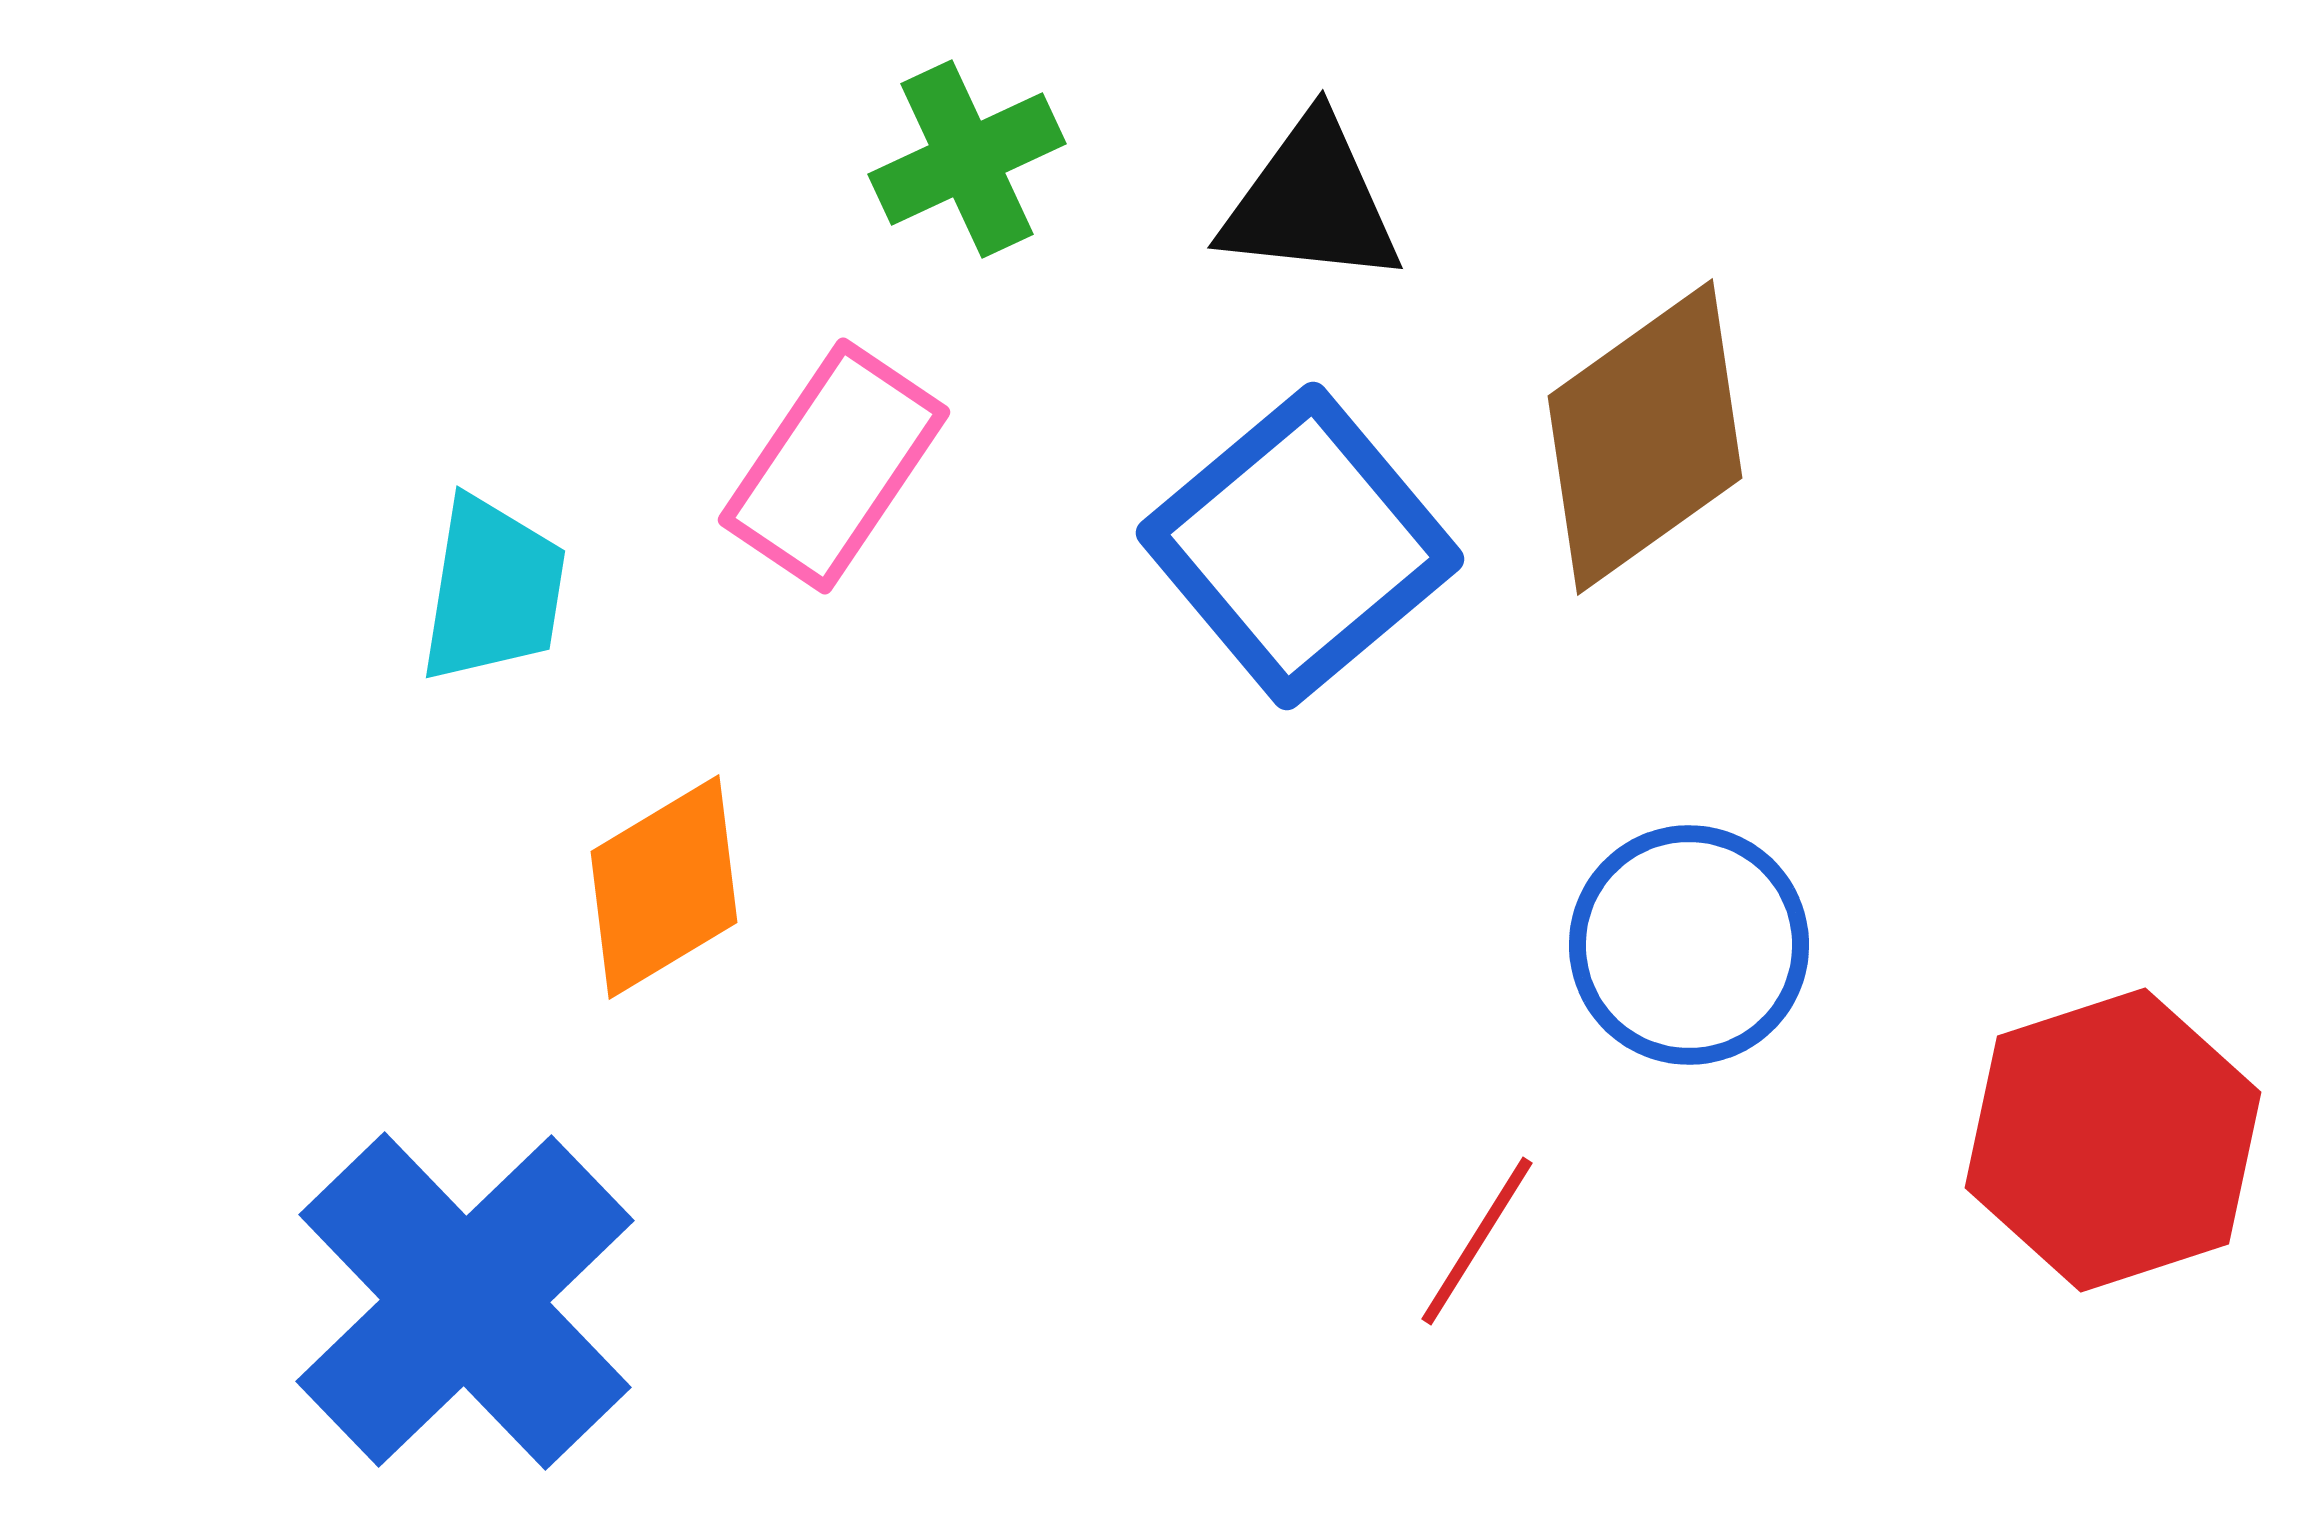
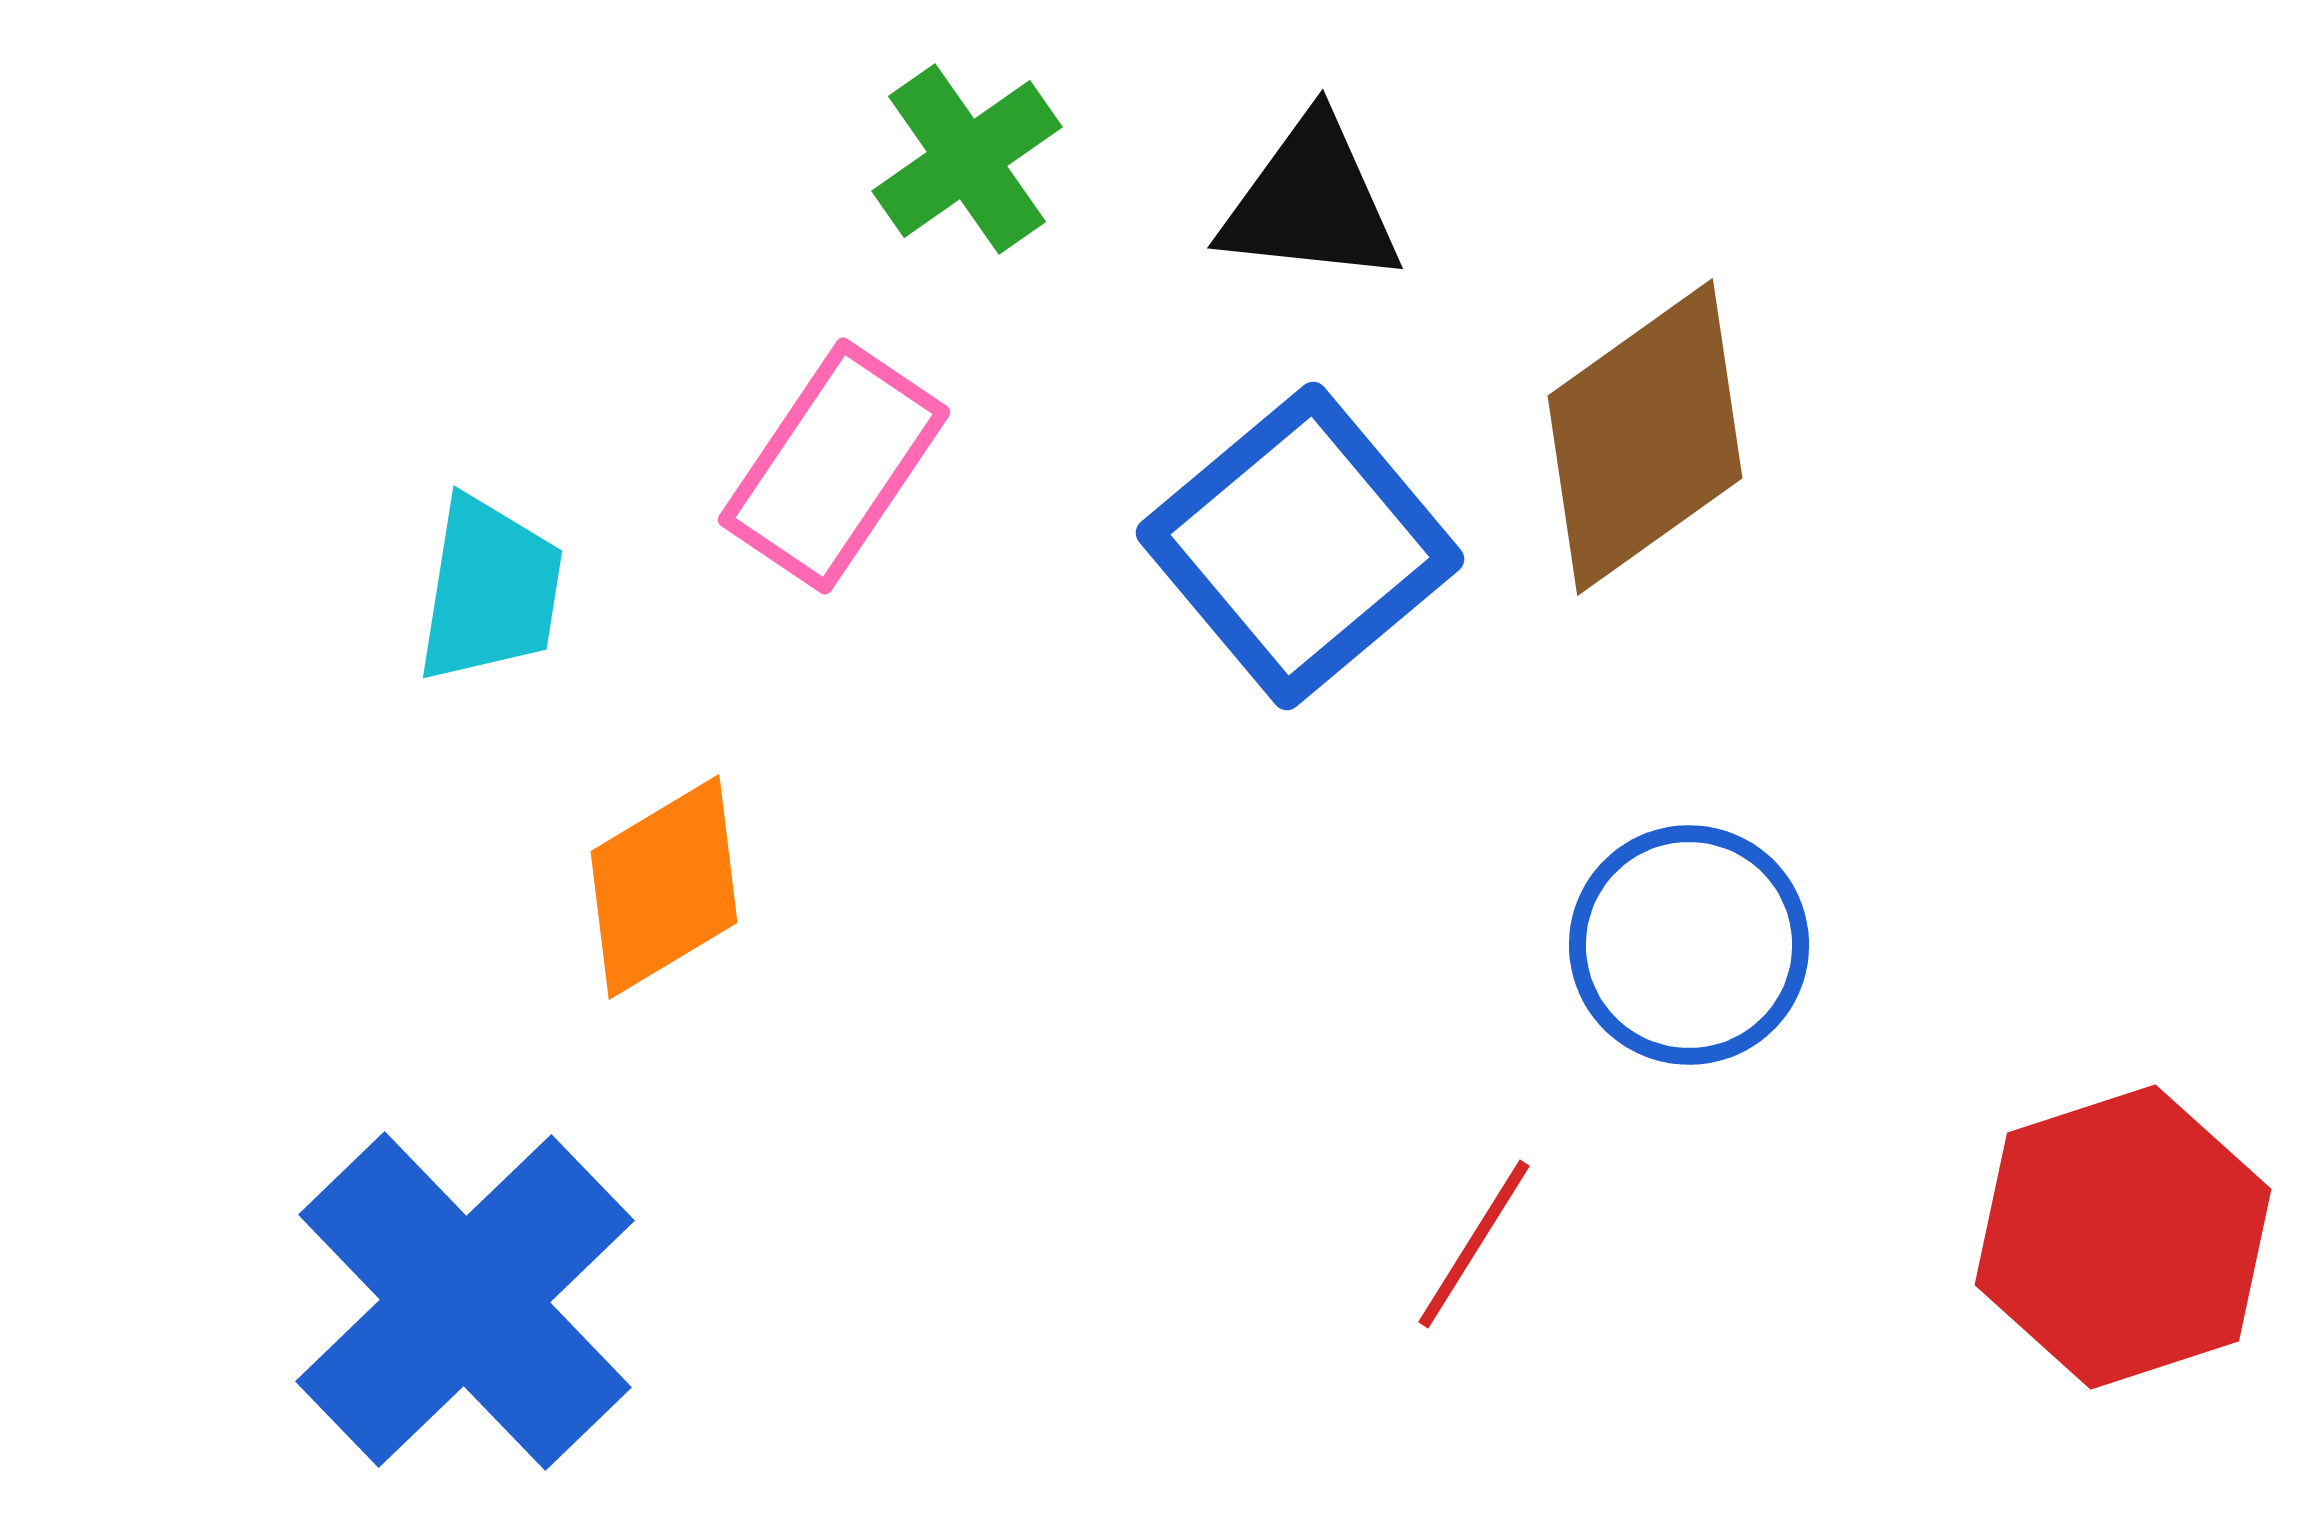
green cross: rotated 10 degrees counterclockwise
cyan trapezoid: moved 3 px left
red hexagon: moved 10 px right, 97 px down
red line: moved 3 px left, 3 px down
